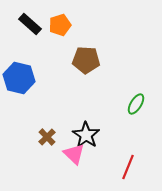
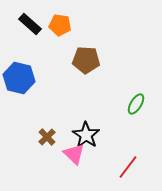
orange pentagon: rotated 25 degrees clockwise
red line: rotated 15 degrees clockwise
